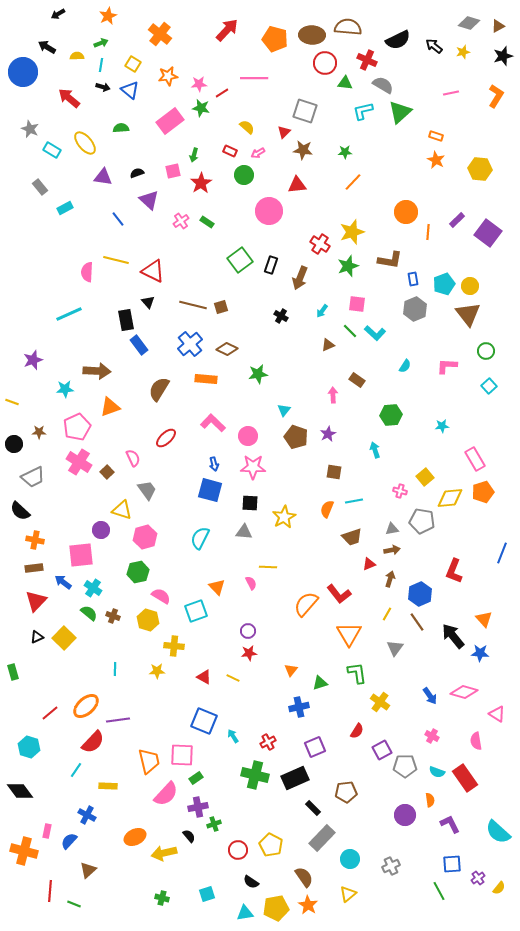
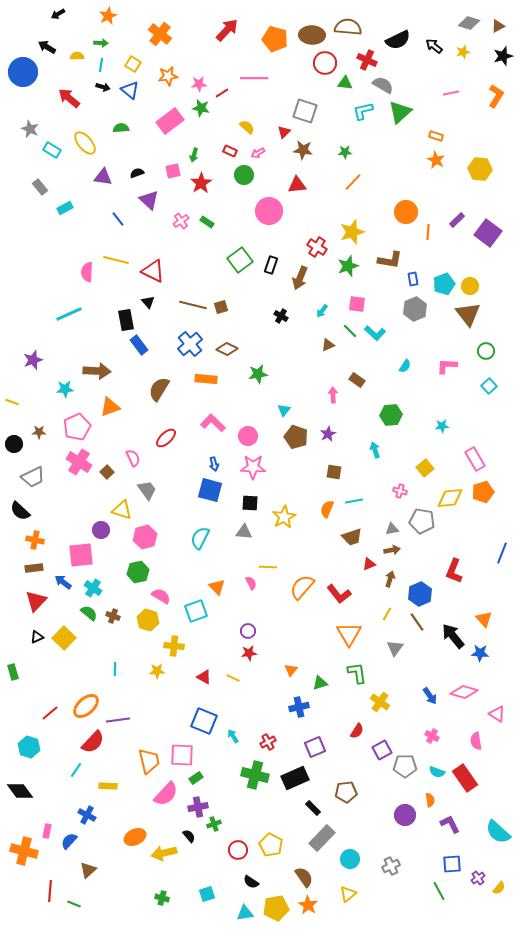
green arrow at (101, 43): rotated 24 degrees clockwise
red cross at (320, 244): moved 3 px left, 3 px down
yellow square at (425, 477): moved 9 px up
orange semicircle at (306, 604): moved 4 px left, 17 px up
